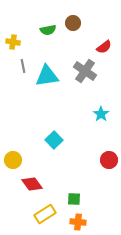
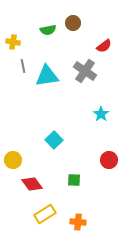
red semicircle: moved 1 px up
green square: moved 19 px up
